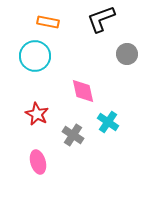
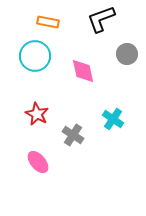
pink diamond: moved 20 px up
cyan cross: moved 5 px right, 3 px up
pink ellipse: rotated 25 degrees counterclockwise
